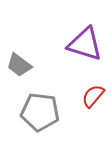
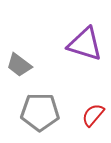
red semicircle: moved 19 px down
gray pentagon: rotated 6 degrees counterclockwise
